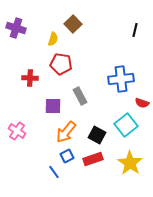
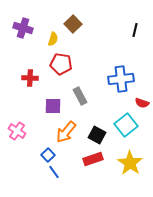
purple cross: moved 7 px right
blue square: moved 19 px left, 1 px up; rotated 16 degrees counterclockwise
